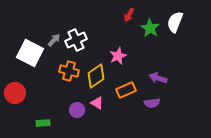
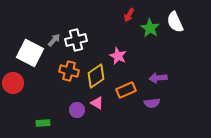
white semicircle: rotated 45 degrees counterclockwise
white cross: rotated 10 degrees clockwise
pink star: rotated 24 degrees counterclockwise
purple arrow: rotated 24 degrees counterclockwise
red circle: moved 2 px left, 10 px up
